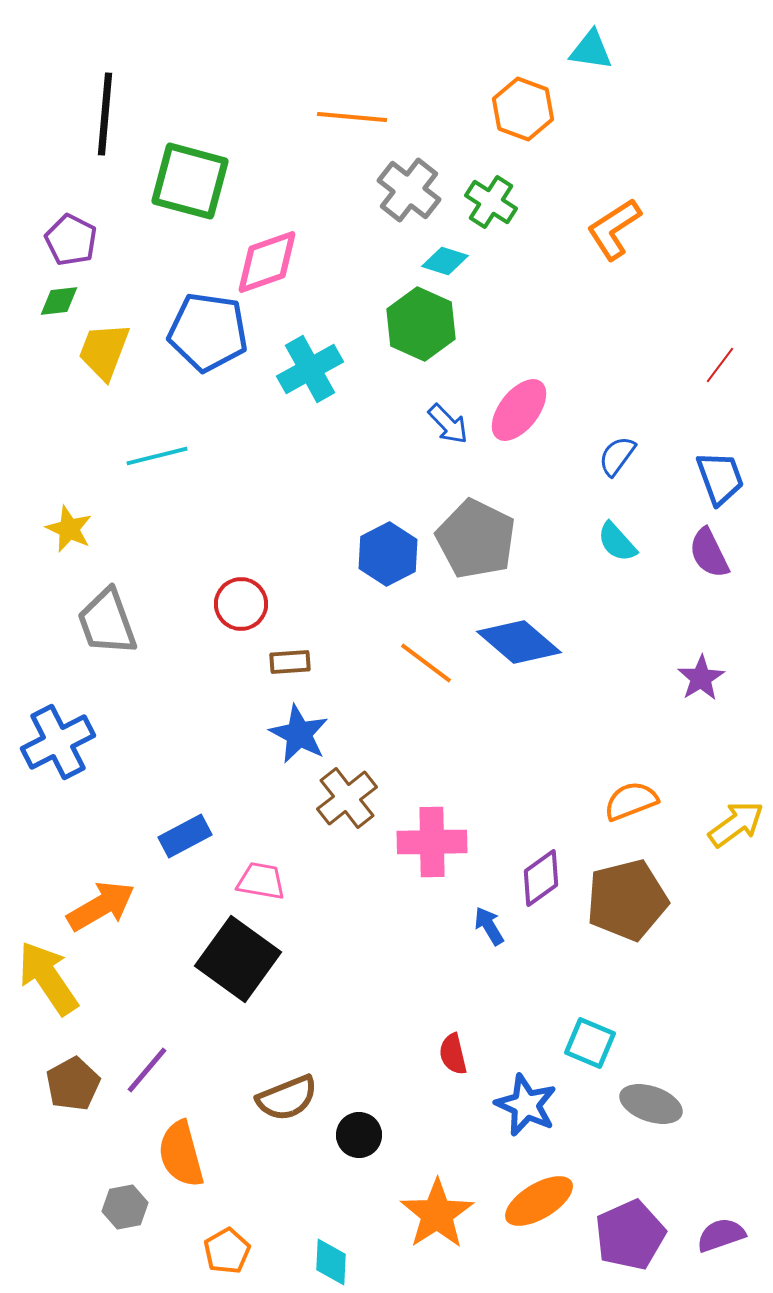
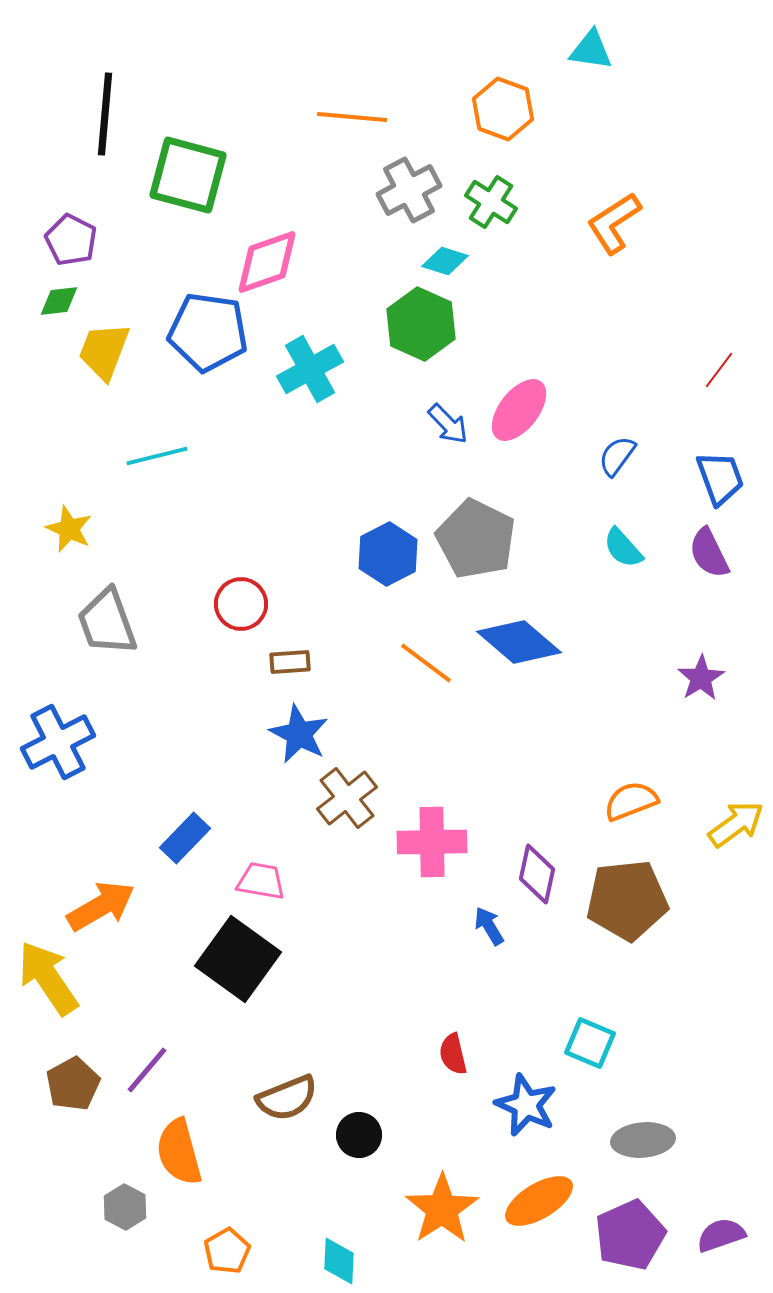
orange hexagon at (523, 109): moved 20 px left
green square at (190, 181): moved 2 px left, 6 px up
gray cross at (409, 190): rotated 24 degrees clockwise
orange L-shape at (614, 229): moved 6 px up
red line at (720, 365): moved 1 px left, 5 px down
cyan semicircle at (617, 542): moved 6 px right, 6 px down
blue rectangle at (185, 836): moved 2 px down; rotated 18 degrees counterclockwise
purple diamond at (541, 878): moved 4 px left, 4 px up; rotated 42 degrees counterclockwise
brown pentagon at (627, 900): rotated 8 degrees clockwise
gray ellipse at (651, 1104): moved 8 px left, 36 px down; rotated 24 degrees counterclockwise
orange semicircle at (181, 1154): moved 2 px left, 2 px up
gray hexagon at (125, 1207): rotated 21 degrees counterclockwise
orange star at (437, 1214): moved 5 px right, 5 px up
cyan diamond at (331, 1262): moved 8 px right, 1 px up
